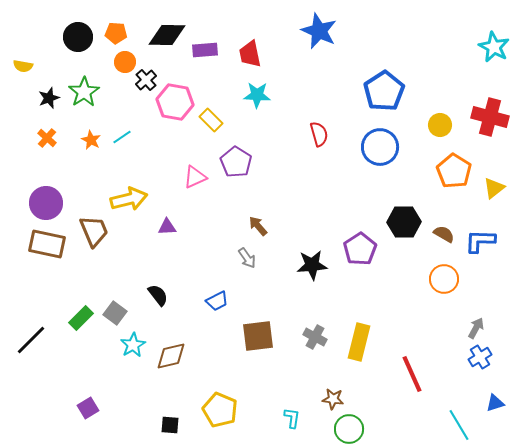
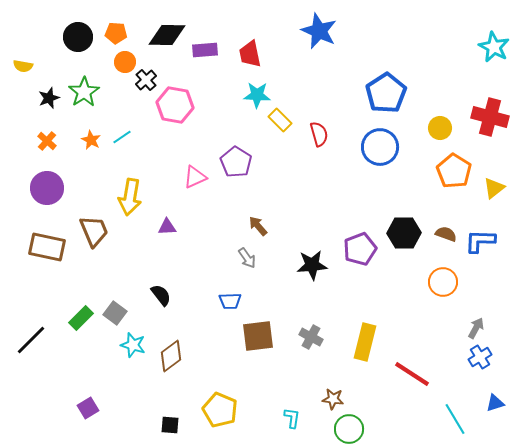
blue pentagon at (384, 91): moved 2 px right, 2 px down
pink hexagon at (175, 102): moved 3 px down
yellow rectangle at (211, 120): moved 69 px right
yellow circle at (440, 125): moved 3 px down
orange cross at (47, 138): moved 3 px down
yellow arrow at (129, 199): moved 1 px right, 2 px up; rotated 114 degrees clockwise
purple circle at (46, 203): moved 1 px right, 15 px up
black hexagon at (404, 222): moved 11 px down
brown semicircle at (444, 234): moved 2 px right; rotated 10 degrees counterclockwise
brown rectangle at (47, 244): moved 3 px down
purple pentagon at (360, 249): rotated 12 degrees clockwise
orange circle at (444, 279): moved 1 px left, 3 px down
black semicircle at (158, 295): moved 3 px right
blue trapezoid at (217, 301): moved 13 px right; rotated 25 degrees clockwise
gray cross at (315, 337): moved 4 px left
yellow rectangle at (359, 342): moved 6 px right
cyan star at (133, 345): rotated 25 degrees counterclockwise
brown diamond at (171, 356): rotated 24 degrees counterclockwise
red line at (412, 374): rotated 33 degrees counterclockwise
cyan line at (459, 425): moved 4 px left, 6 px up
